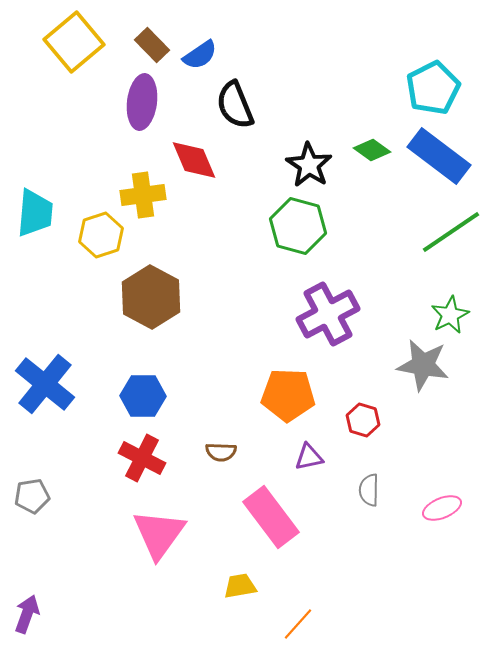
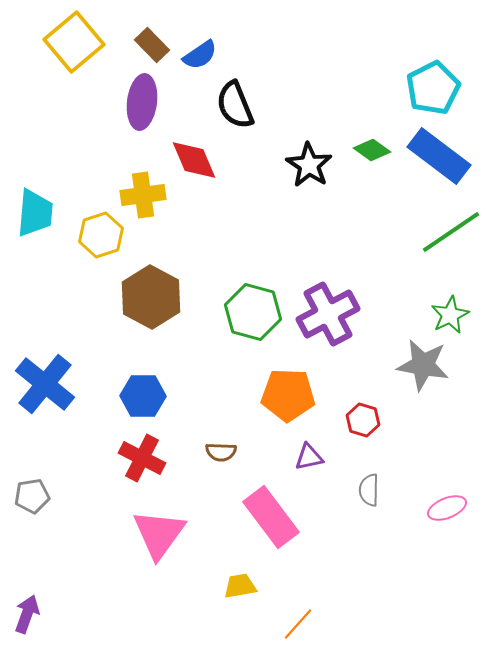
green hexagon: moved 45 px left, 86 px down
pink ellipse: moved 5 px right
